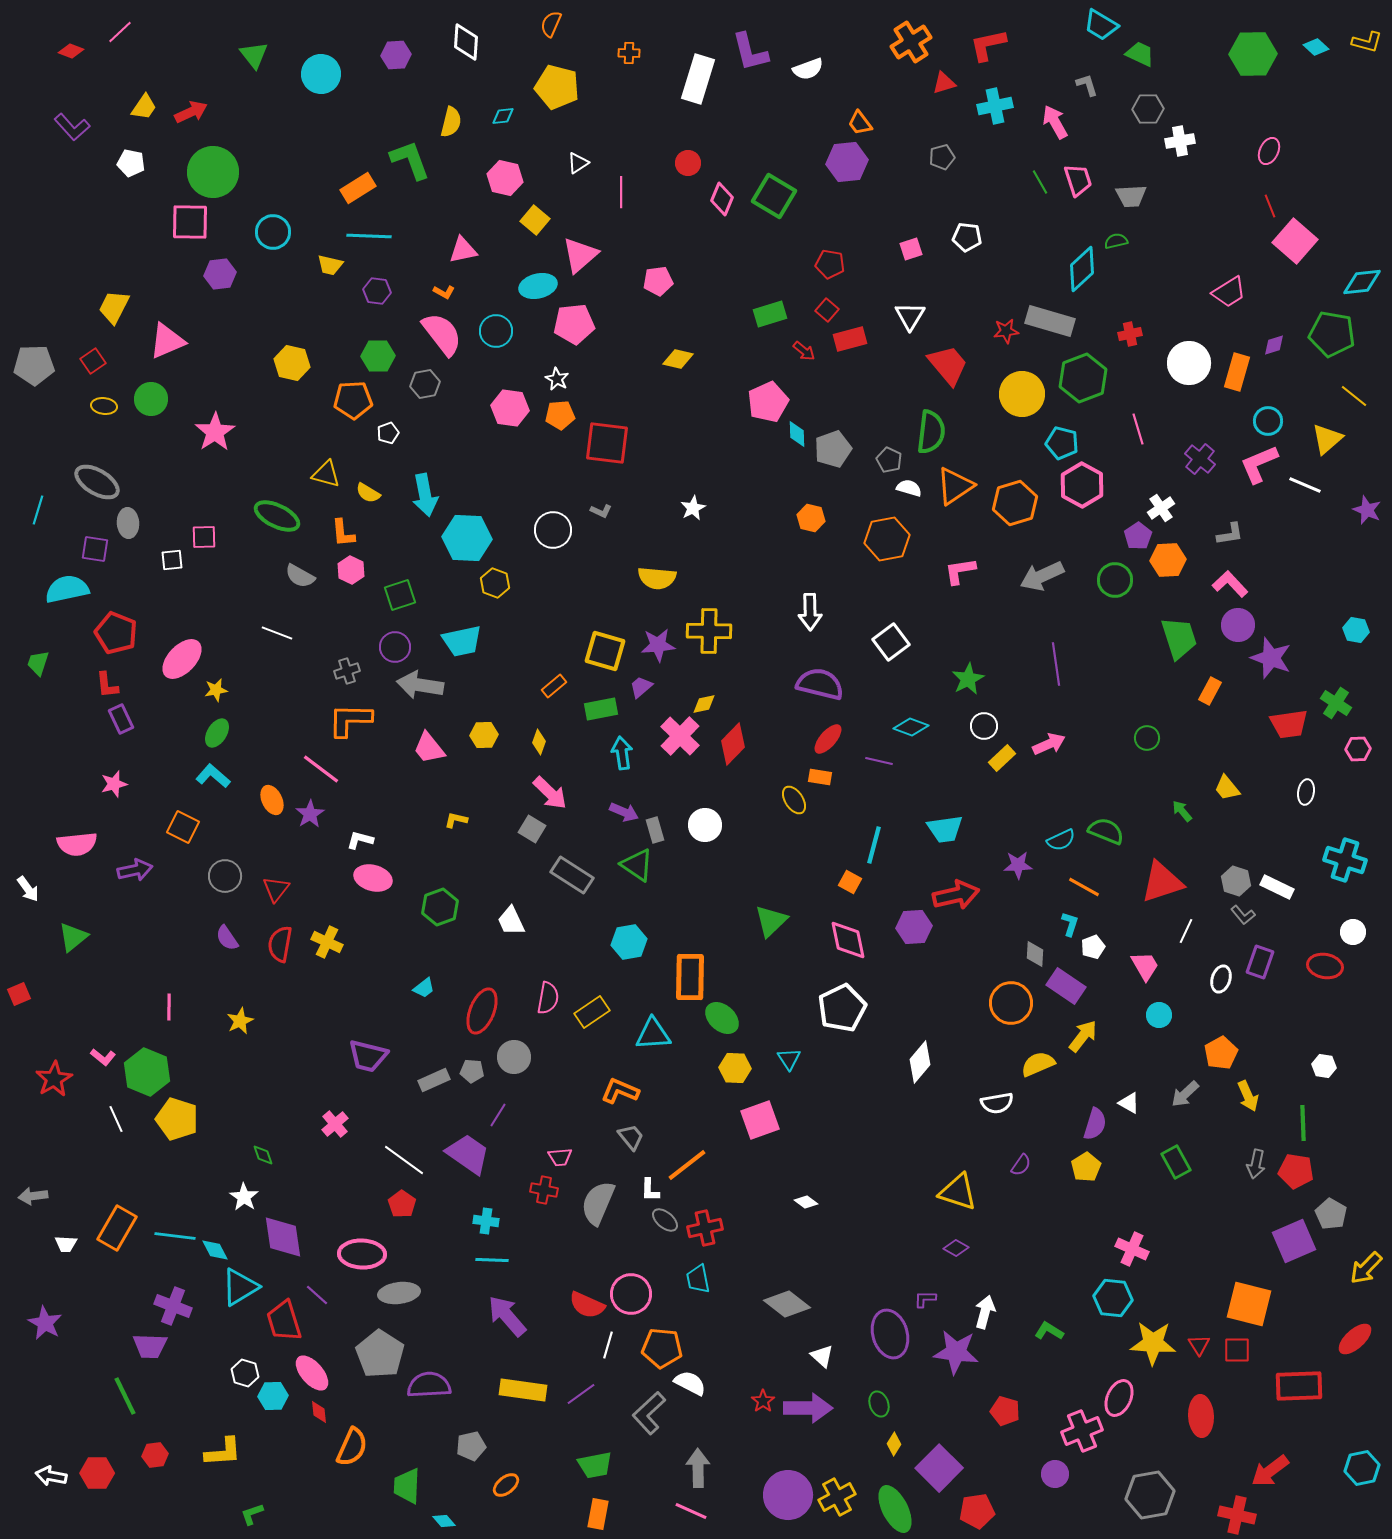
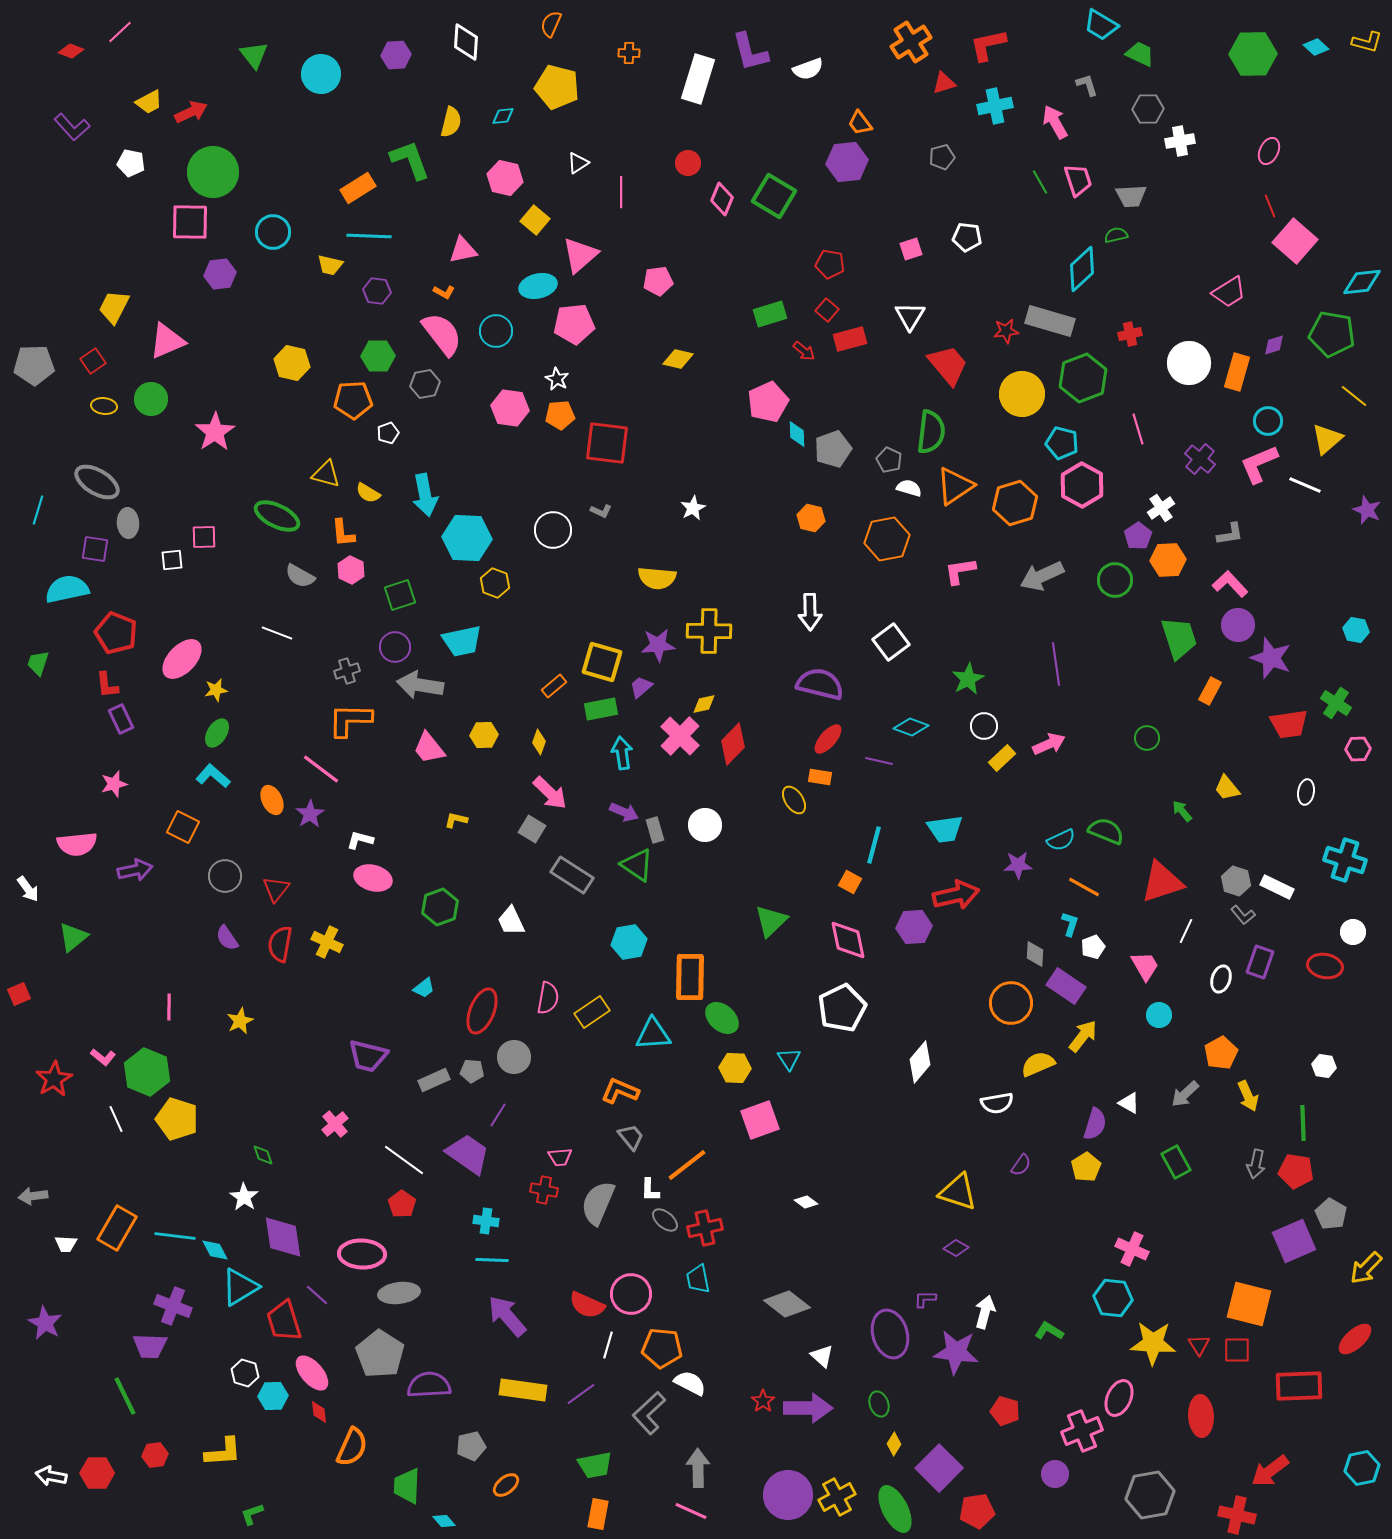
yellow trapezoid at (144, 107): moved 5 px right, 5 px up; rotated 28 degrees clockwise
green semicircle at (1116, 241): moved 6 px up
yellow square at (605, 651): moved 3 px left, 11 px down
